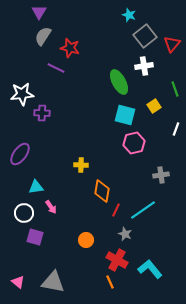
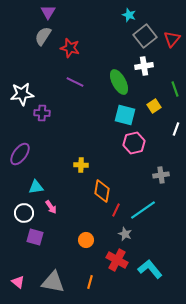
purple triangle: moved 9 px right
red triangle: moved 5 px up
purple line: moved 19 px right, 14 px down
orange line: moved 20 px left; rotated 40 degrees clockwise
